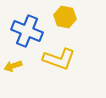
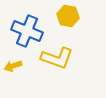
yellow hexagon: moved 3 px right, 1 px up
yellow L-shape: moved 2 px left, 1 px up
